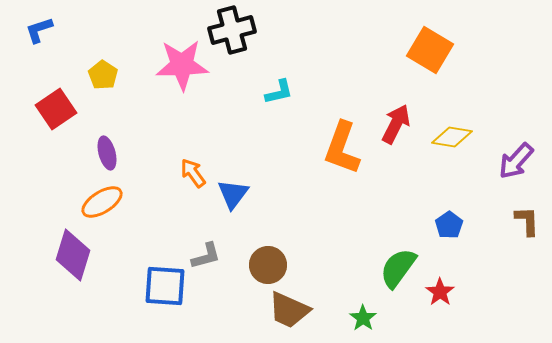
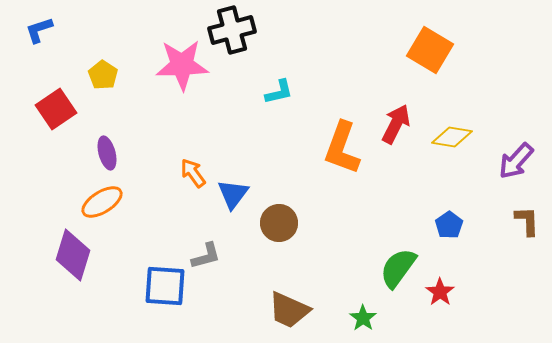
brown circle: moved 11 px right, 42 px up
